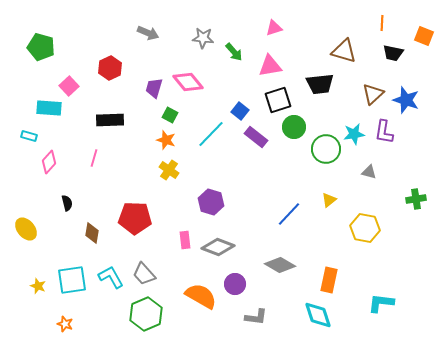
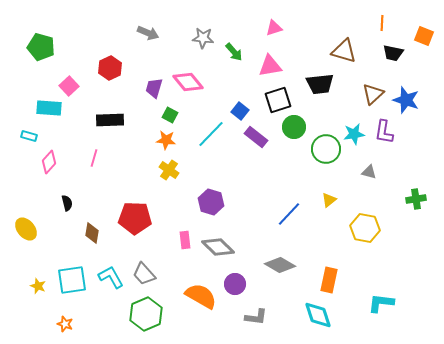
orange star at (166, 140): rotated 12 degrees counterclockwise
gray diamond at (218, 247): rotated 24 degrees clockwise
